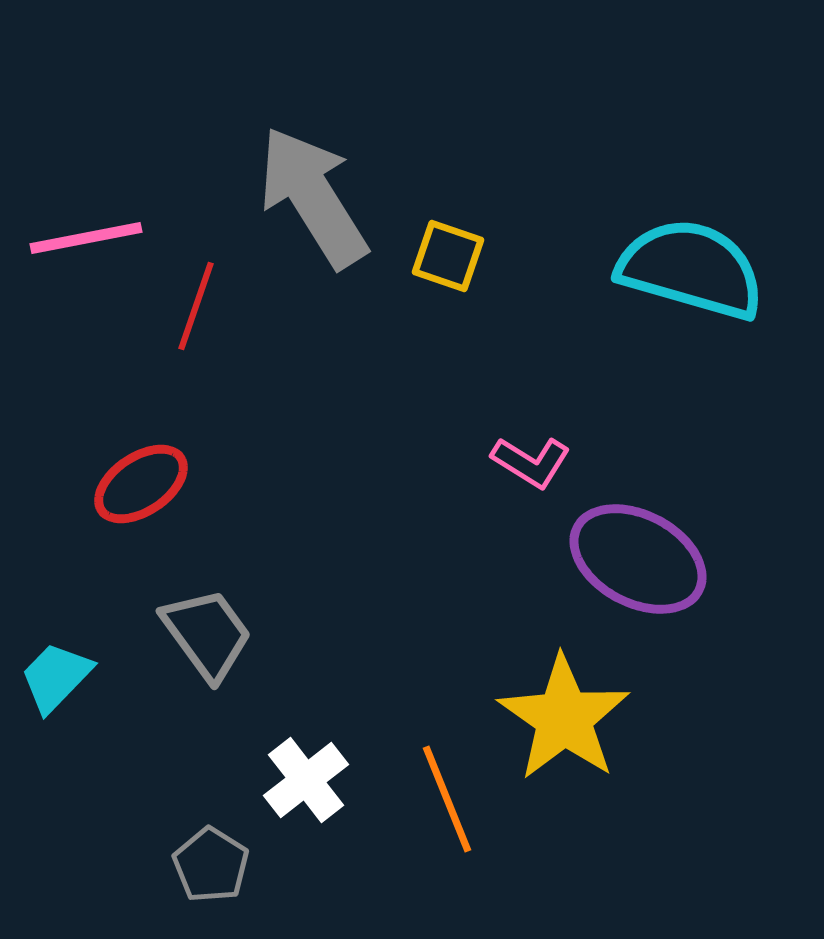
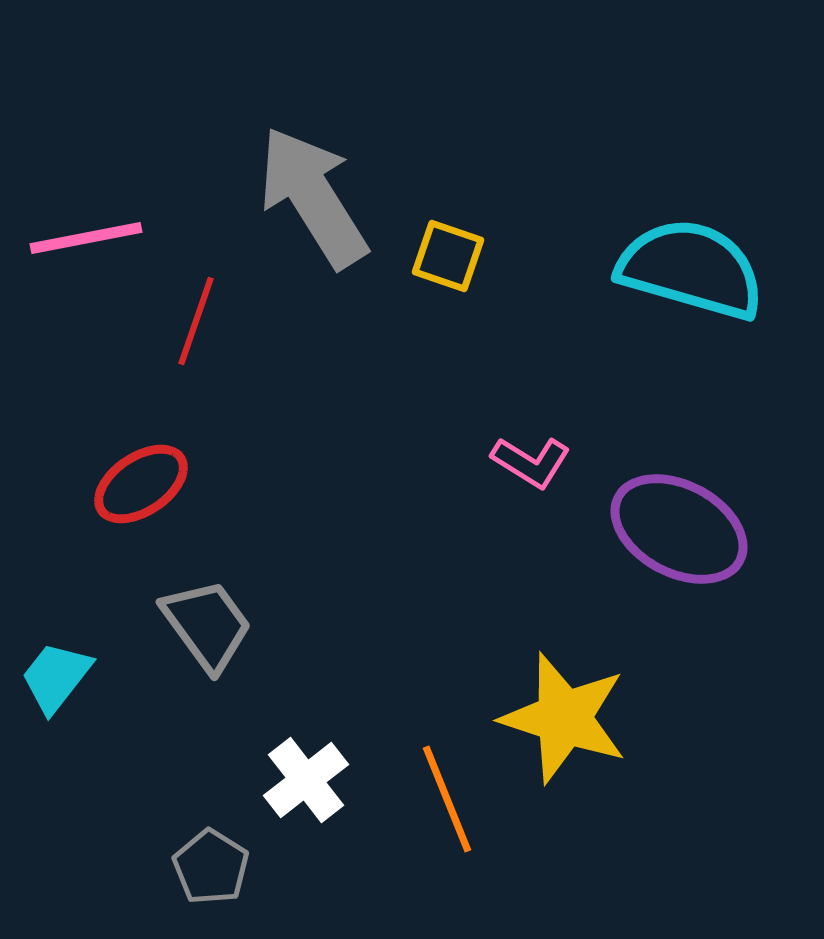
red line: moved 15 px down
purple ellipse: moved 41 px right, 30 px up
gray trapezoid: moved 9 px up
cyan trapezoid: rotated 6 degrees counterclockwise
yellow star: rotated 17 degrees counterclockwise
gray pentagon: moved 2 px down
